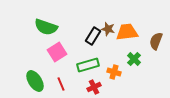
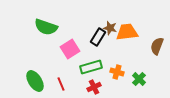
brown star: moved 2 px right, 1 px up
black rectangle: moved 5 px right, 1 px down
brown semicircle: moved 1 px right, 5 px down
pink square: moved 13 px right, 3 px up
green cross: moved 5 px right, 20 px down
green rectangle: moved 3 px right, 2 px down
orange cross: moved 3 px right
